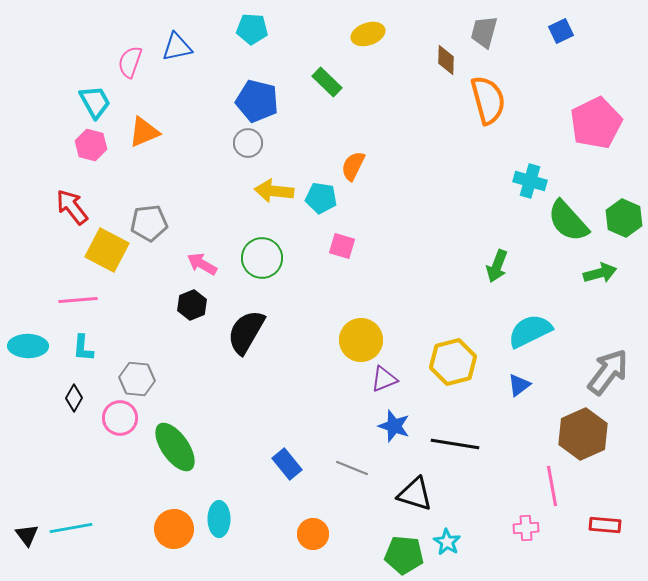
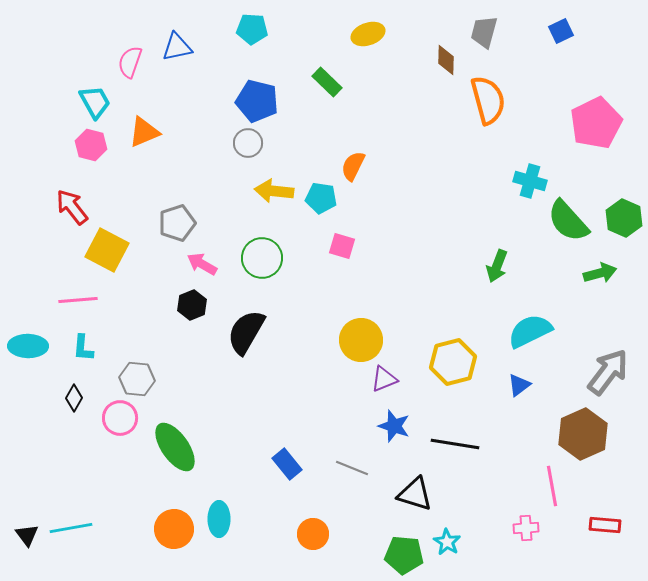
gray pentagon at (149, 223): moved 28 px right; rotated 12 degrees counterclockwise
